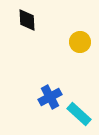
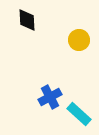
yellow circle: moved 1 px left, 2 px up
